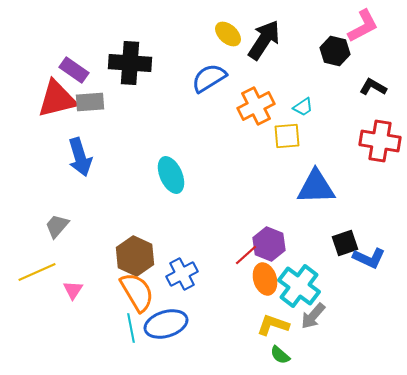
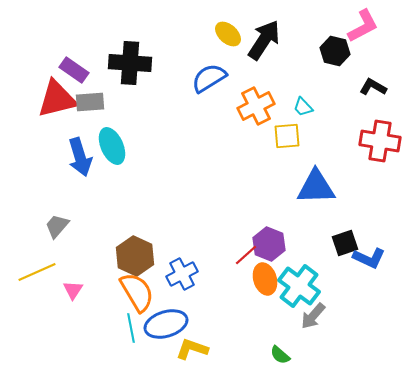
cyan trapezoid: rotated 80 degrees clockwise
cyan ellipse: moved 59 px left, 29 px up
yellow L-shape: moved 81 px left, 24 px down
